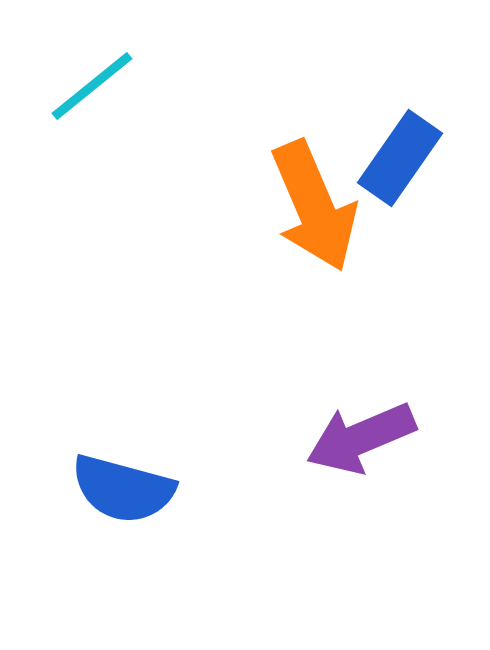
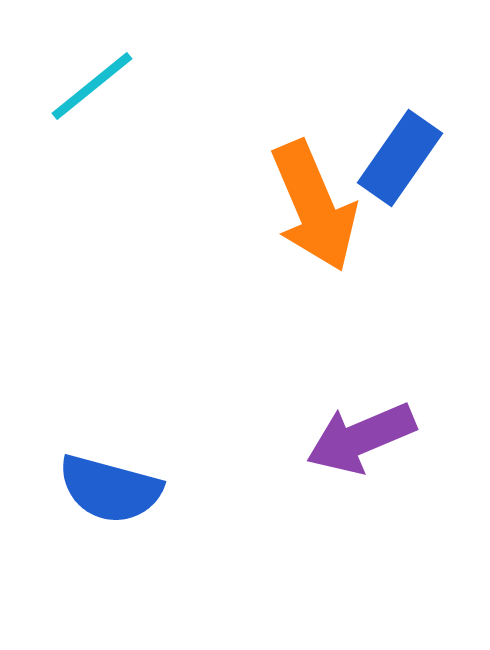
blue semicircle: moved 13 px left
